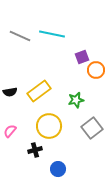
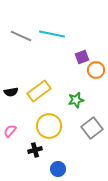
gray line: moved 1 px right
black semicircle: moved 1 px right
